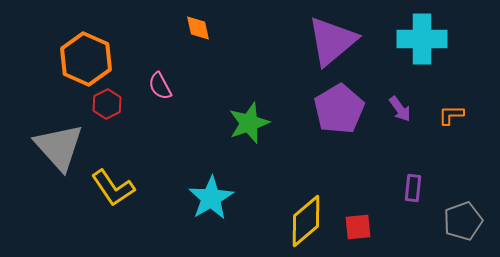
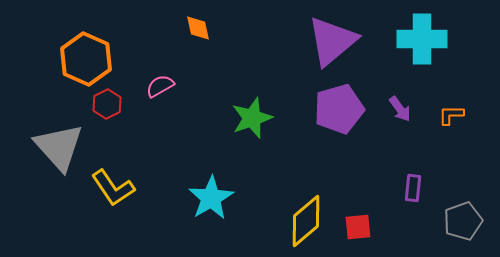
pink semicircle: rotated 88 degrees clockwise
purple pentagon: rotated 15 degrees clockwise
green star: moved 3 px right, 5 px up
